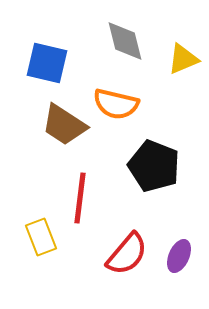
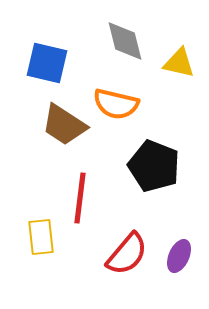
yellow triangle: moved 4 px left, 4 px down; rotated 36 degrees clockwise
yellow rectangle: rotated 15 degrees clockwise
